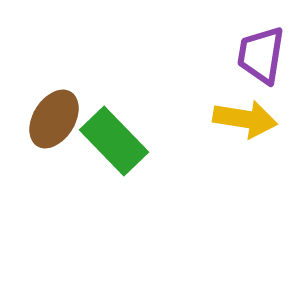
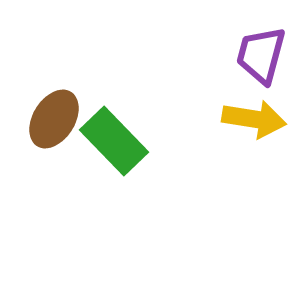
purple trapezoid: rotated 6 degrees clockwise
yellow arrow: moved 9 px right
